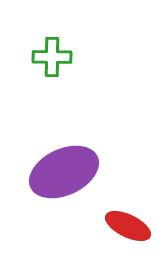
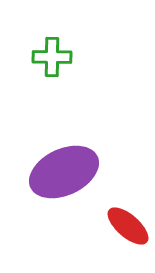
red ellipse: rotated 15 degrees clockwise
